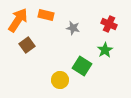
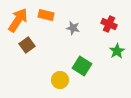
green star: moved 12 px right, 1 px down
